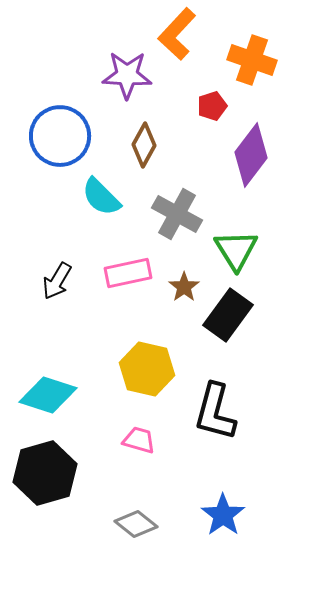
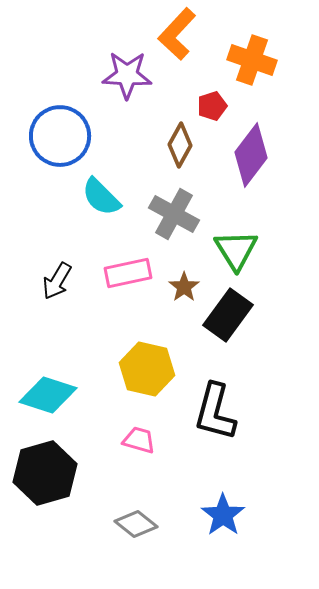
brown diamond: moved 36 px right
gray cross: moved 3 px left
